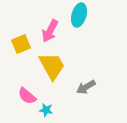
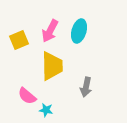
cyan ellipse: moved 16 px down
yellow square: moved 2 px left, 4 px up
yellow trapezoid: rotated 28 degrees clockwise
gray arrow: rotated 48 degrees counterclockwise
